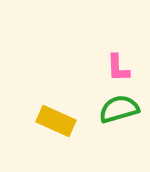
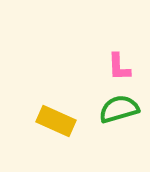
pink L-shape: moved 1 px right, 1 px up
